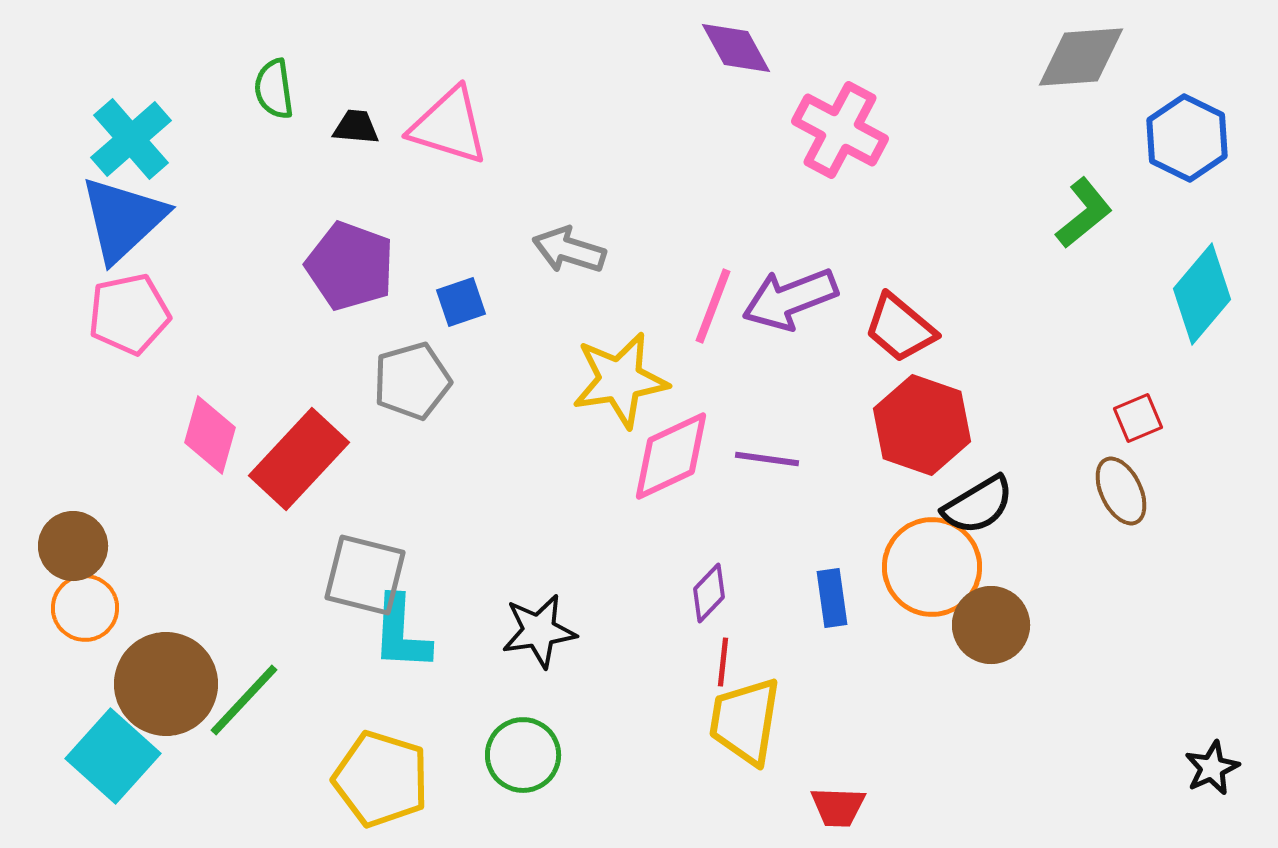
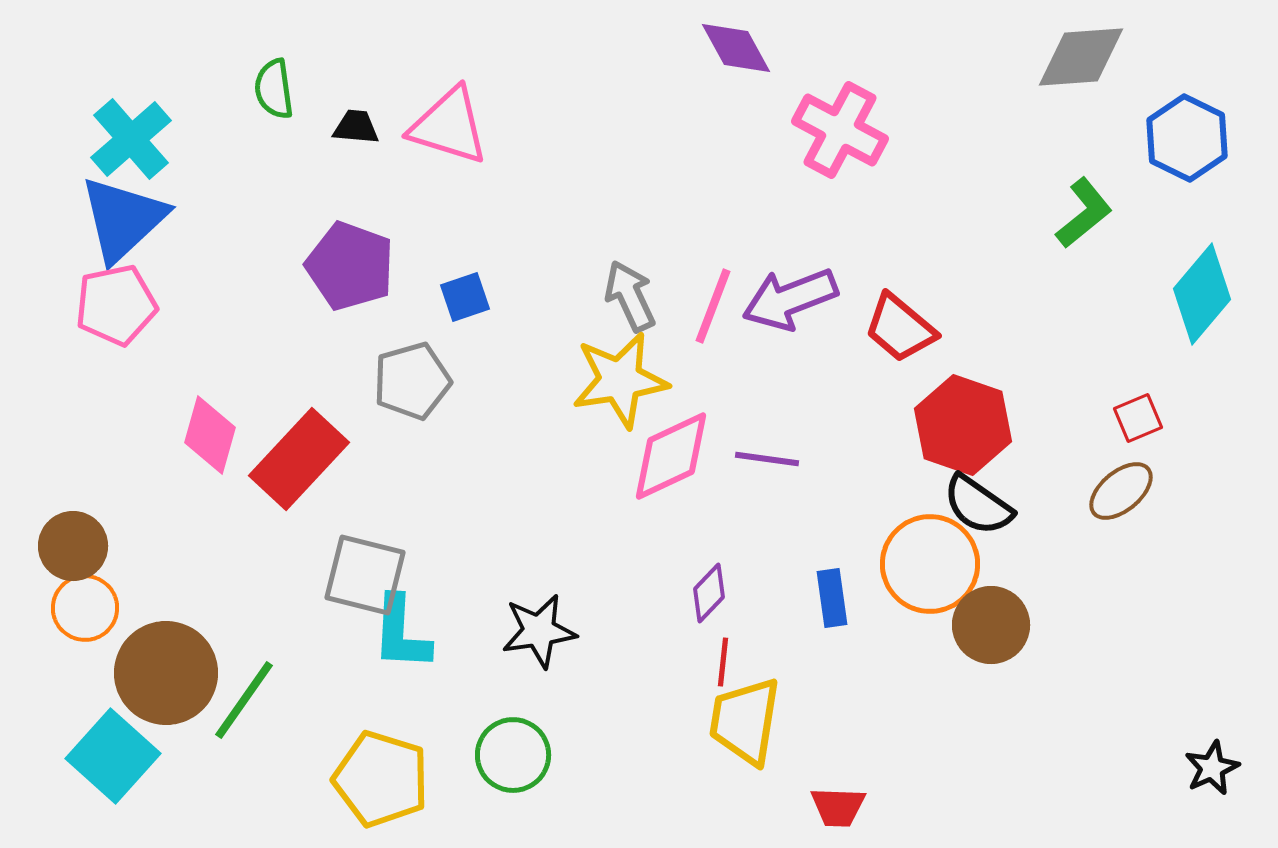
gray arrow at (569, 250): moved 61 px right, 46 px down; rotated 48 degrees clockwise
blue square at (461, 302): moved 4 px right, 5 px up
pink pentagon at (129, 314): moved 13 px left, 9 px up
red hexagon at (922, 425): moved 41 px right
brown ellipse at (1121, 491): rotated 76 degrees clockwise
black semicircle at (978, 505): rotated 66 degrees clockwise
orange circle at (932, 567): moved 2 px left, 3 px up
brown circle at (166, 684): moved 11 px up
green line at (244, 700): rotated 8 degrees counterclockwise
green circle at (523, 755): moved 10 px left
